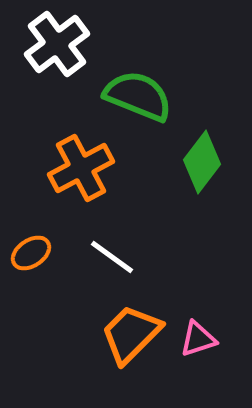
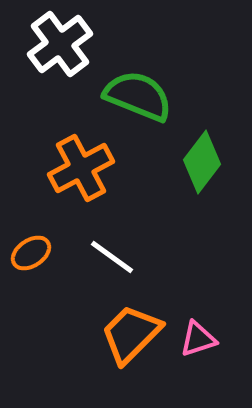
white cross: moved 3 px right
